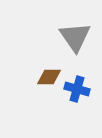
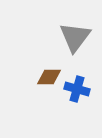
gray triangle: rotated 12 degrees clockwise
